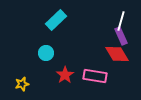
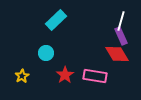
yellow star: moved 8 px up; rotated 16 degrees counterclockwise
